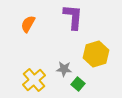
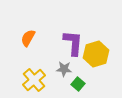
purple L-shape: moved 26 px down
orange semicircle: moved 14 px down
